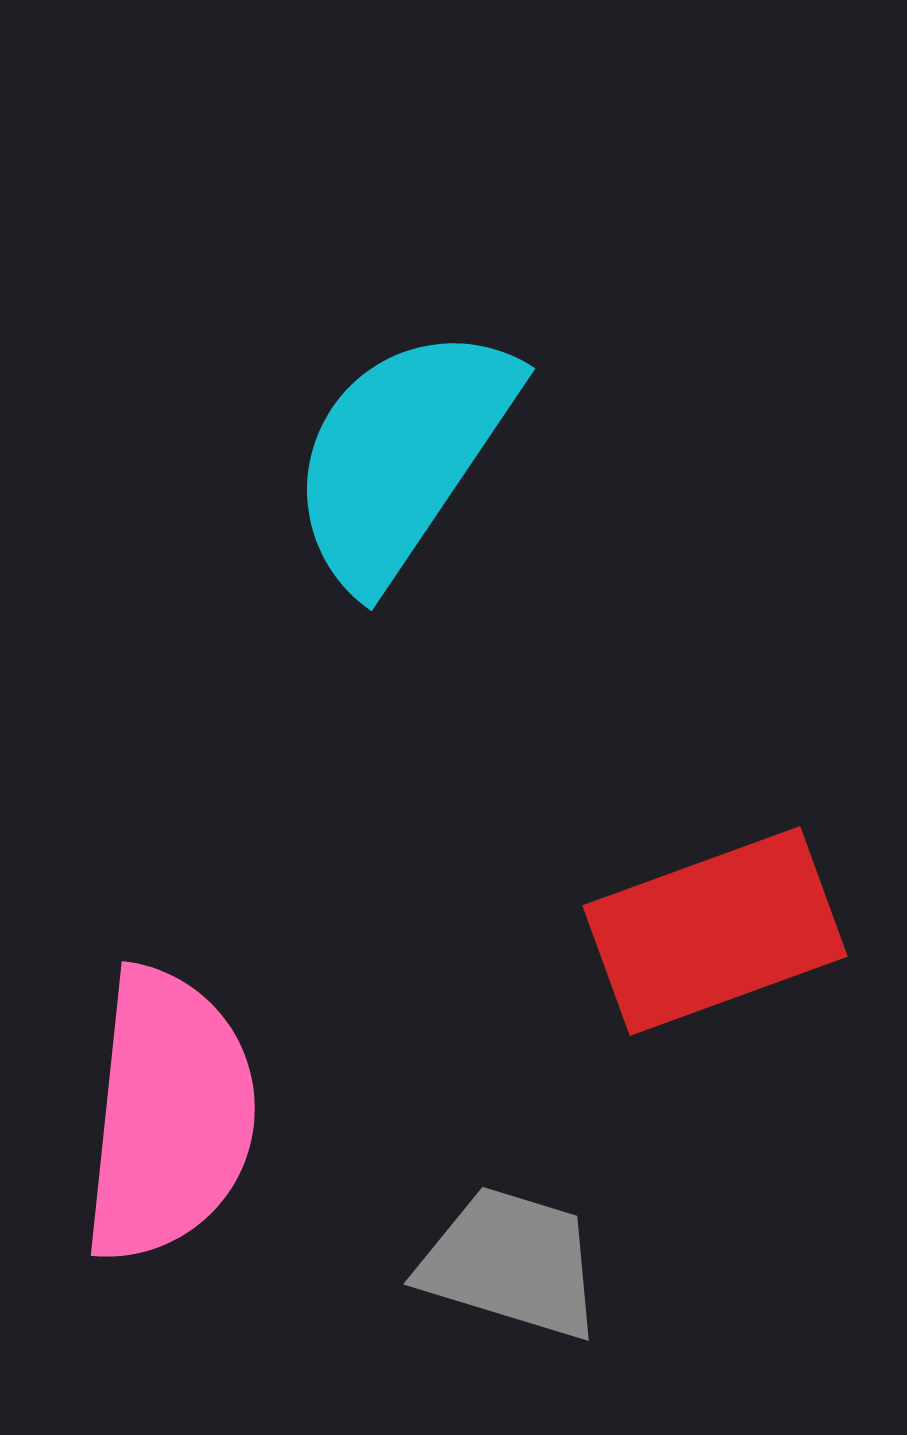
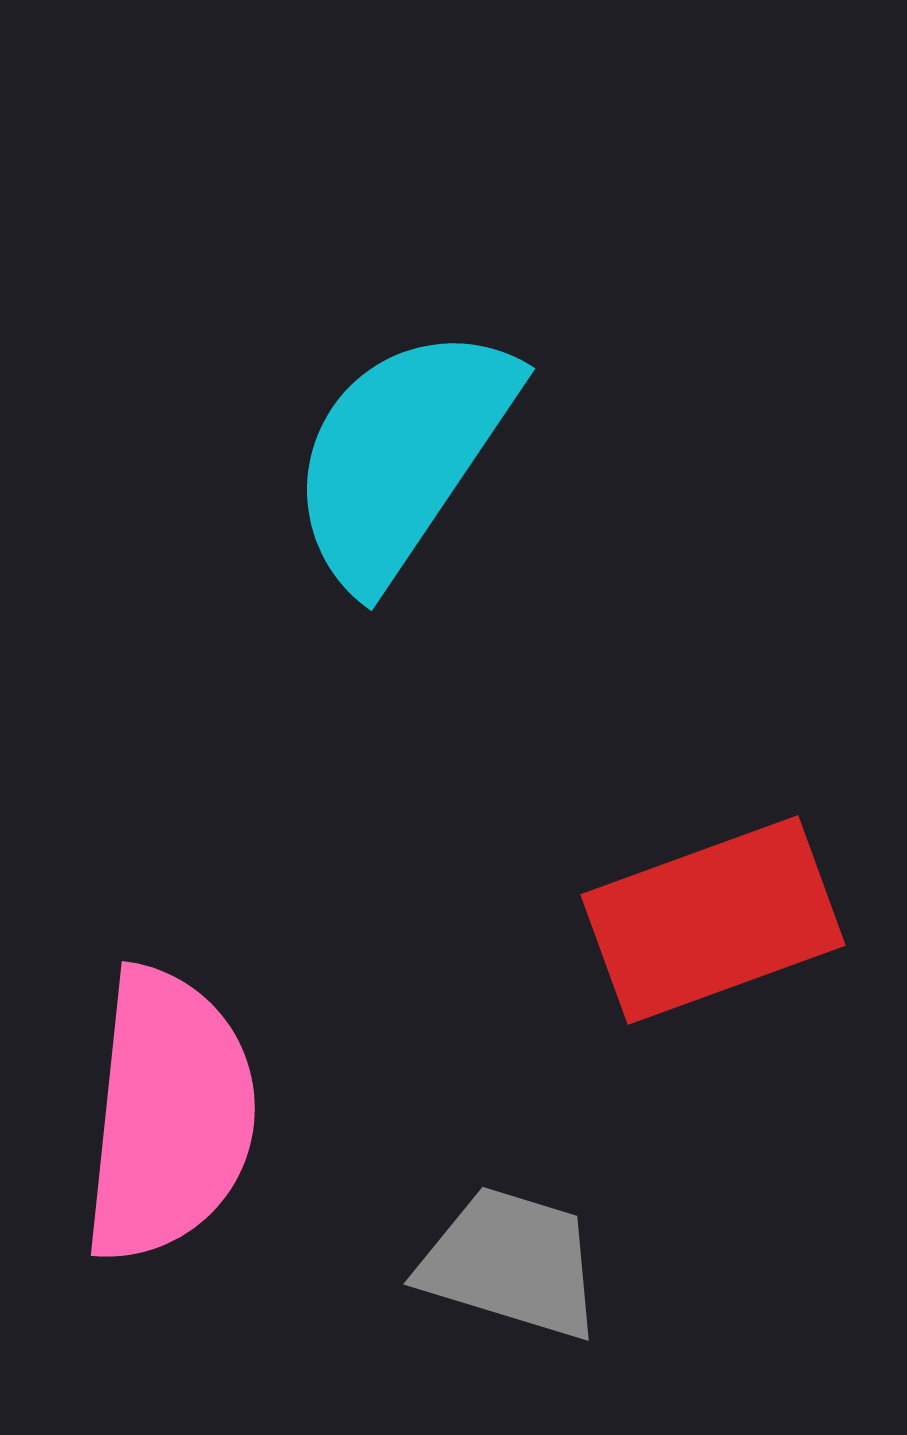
red rectangle: moved 2 px left, 11 px up
